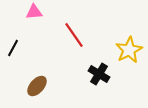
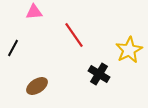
brown ellipse: rotated 15 degrees clockwise
